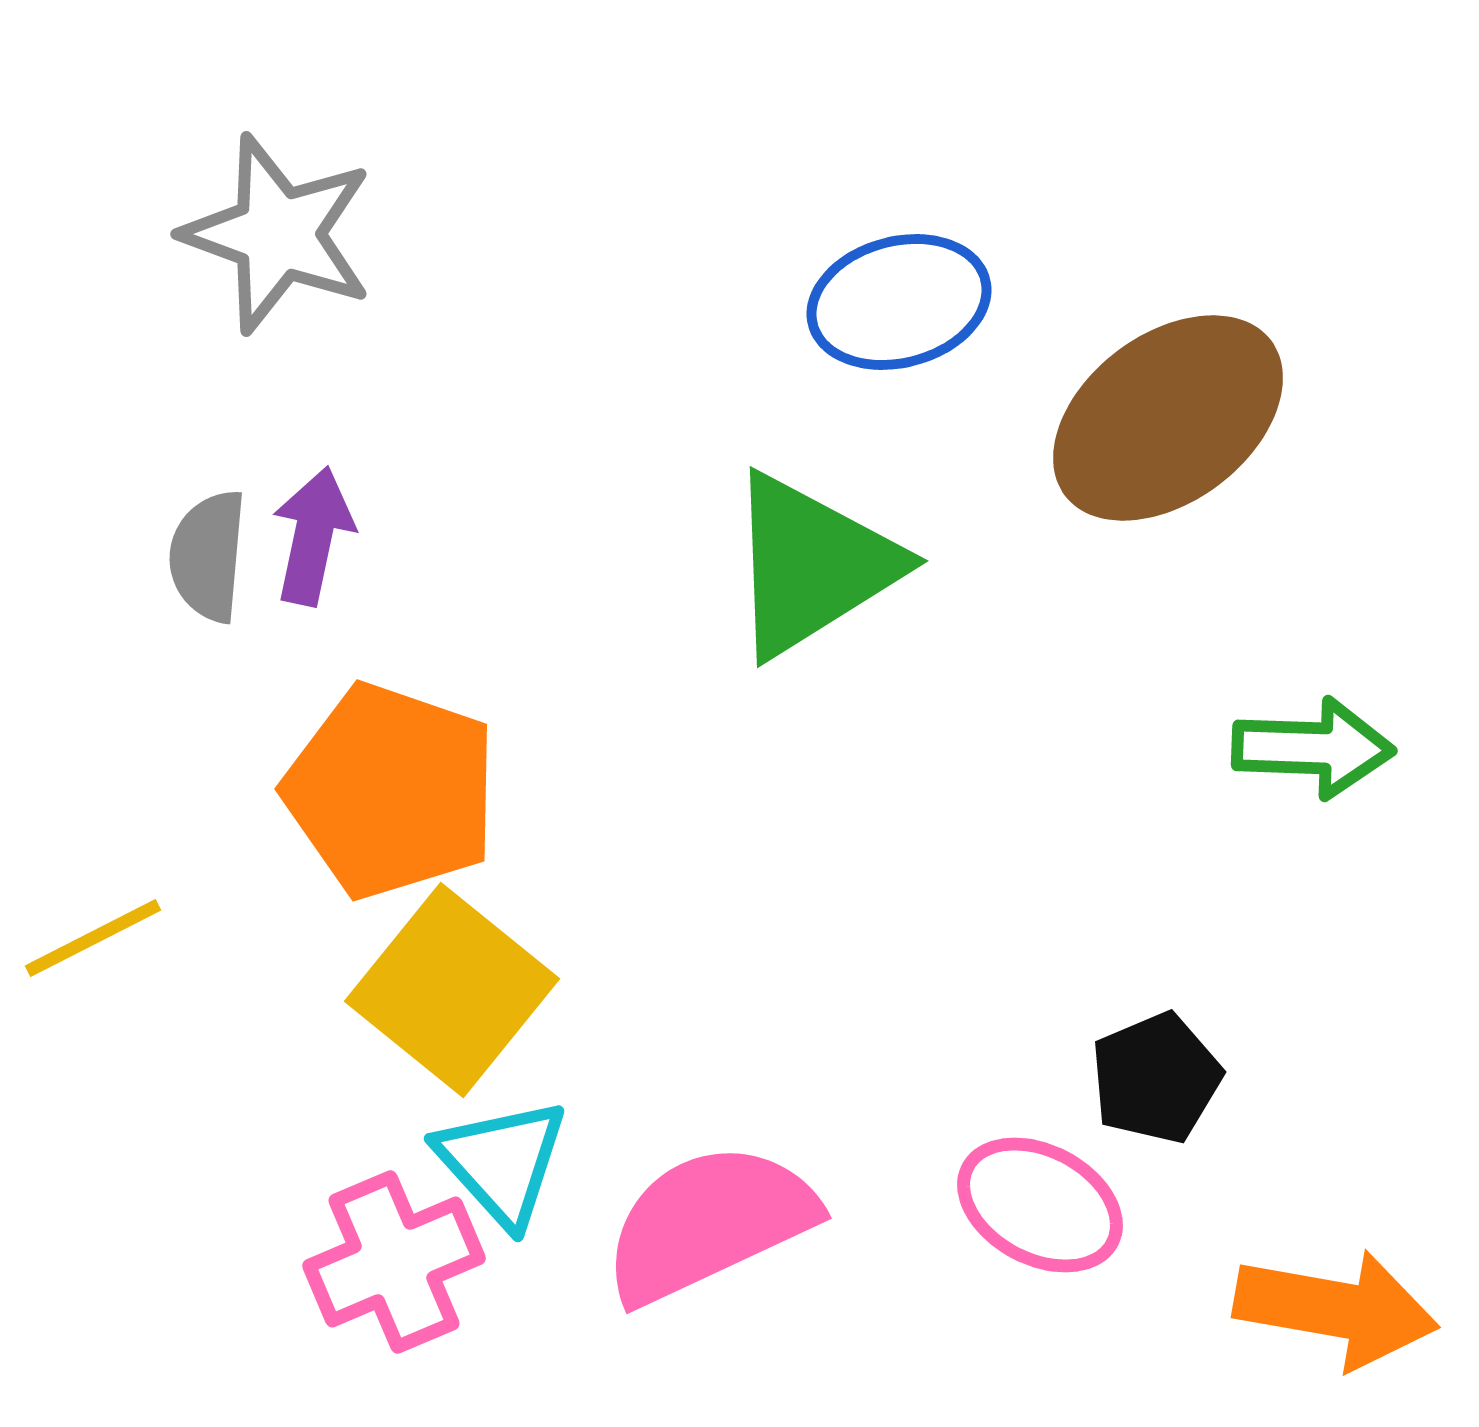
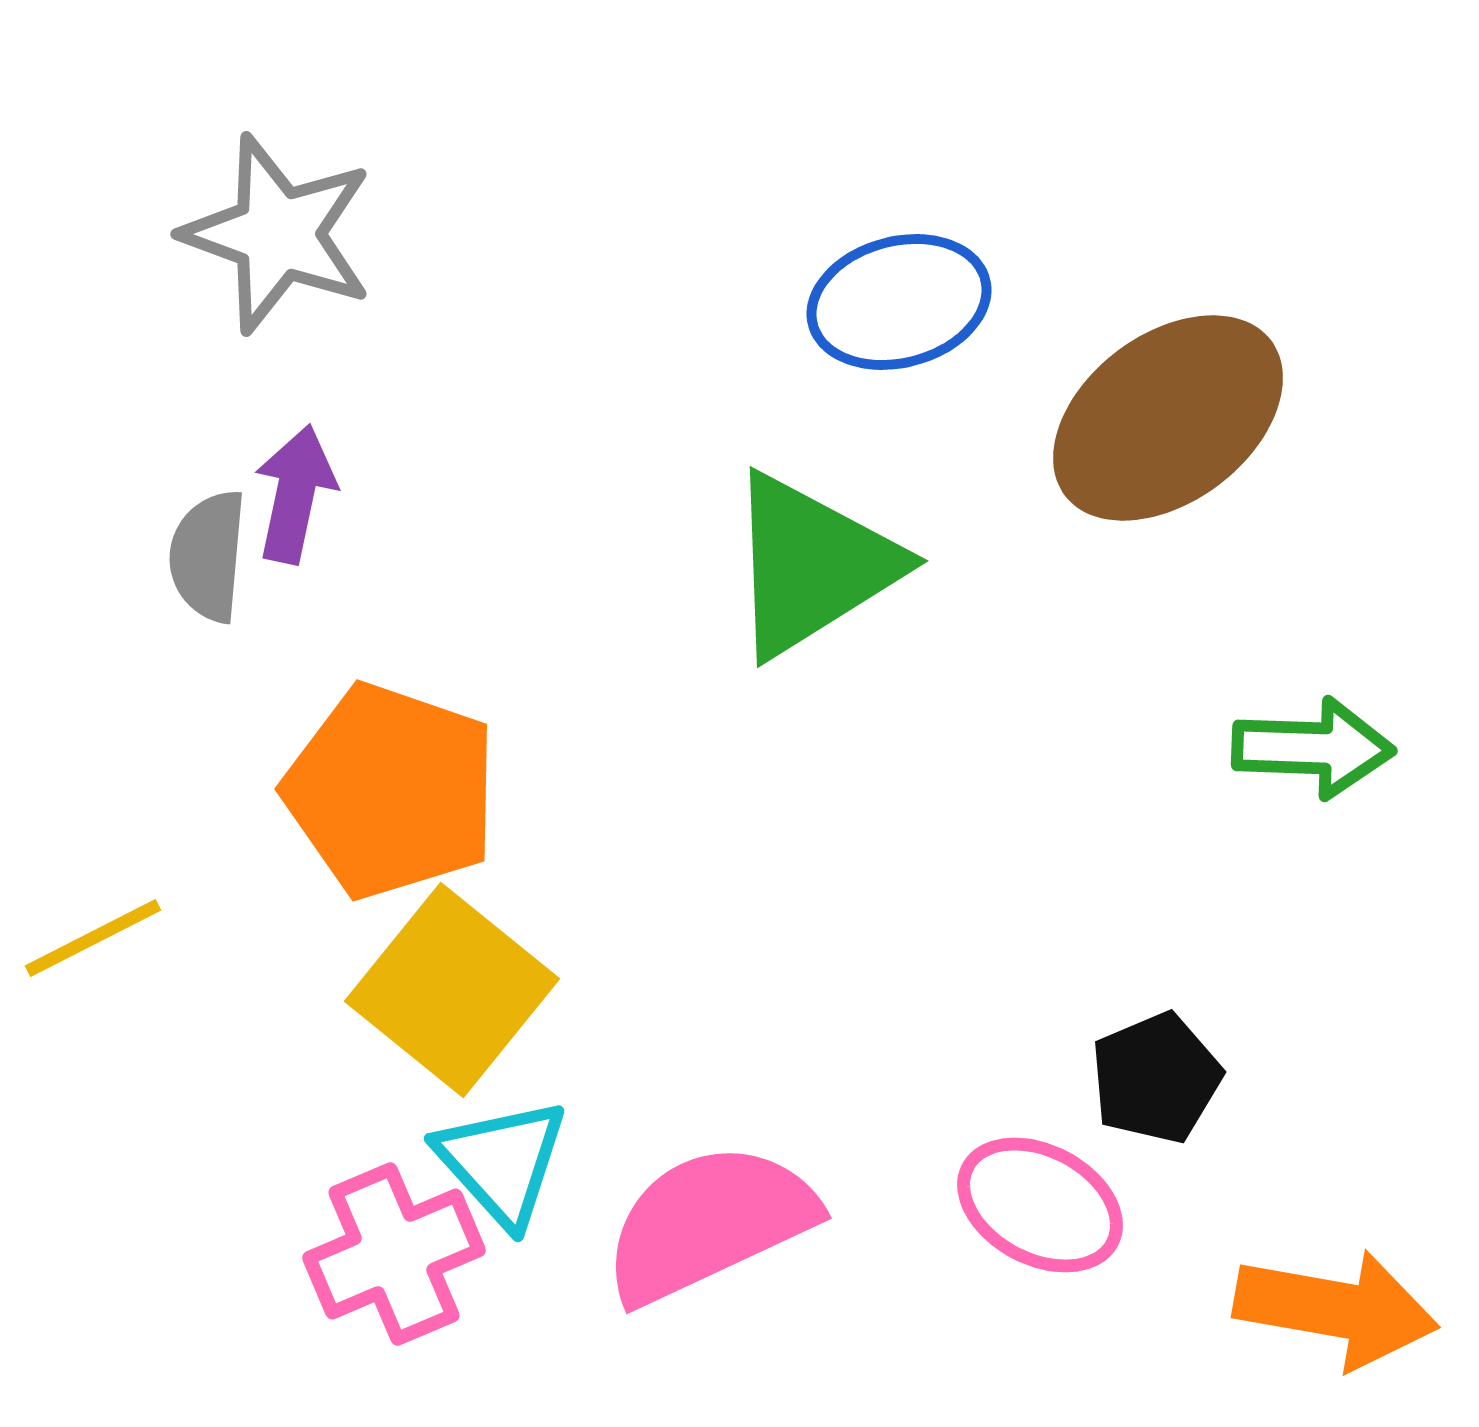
purple arrow: moved 18 px left, 42 px up
pink cross: moved 8 px up
